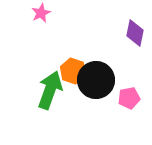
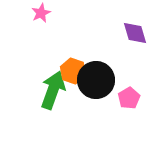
purple diamond: rotated 28 degrees counterclockwise
green arrow: moved 3 px right
pink pentagon: rotated 20 degrees counterclockwise
